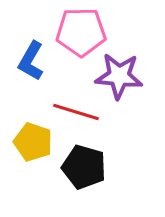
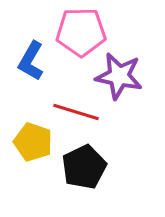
purple star: rotated 6 degrees clockwise
black pentagon: rotated 30 degrees clockwise
